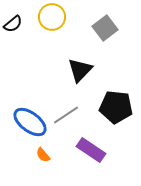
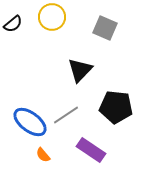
gray square: rotated 30 degrees counterclockwise
